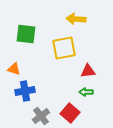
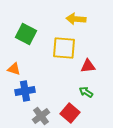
green square: rotated 20 degrees clockwise
yellow square: rotated 15 degrees clockwise
red triangle: moved 5 px up
green arrow: rotated 32 degrees clockwise
